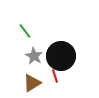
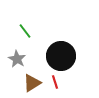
gray star: moved 17 px left, 3 px down
red line: moved 6 px down
